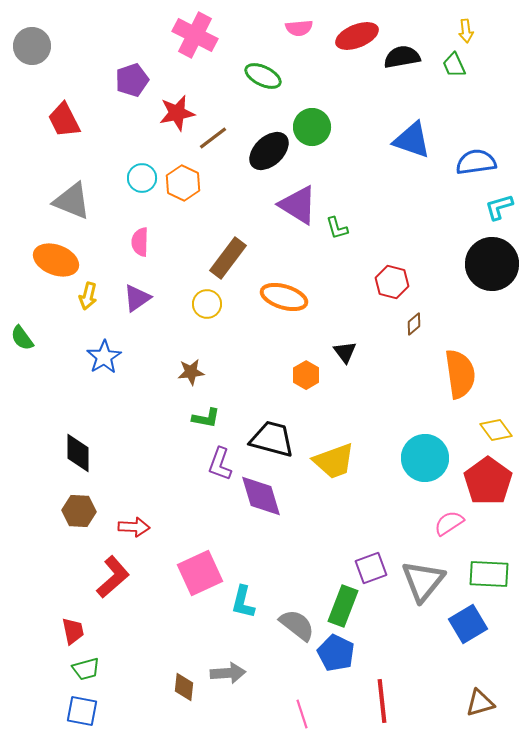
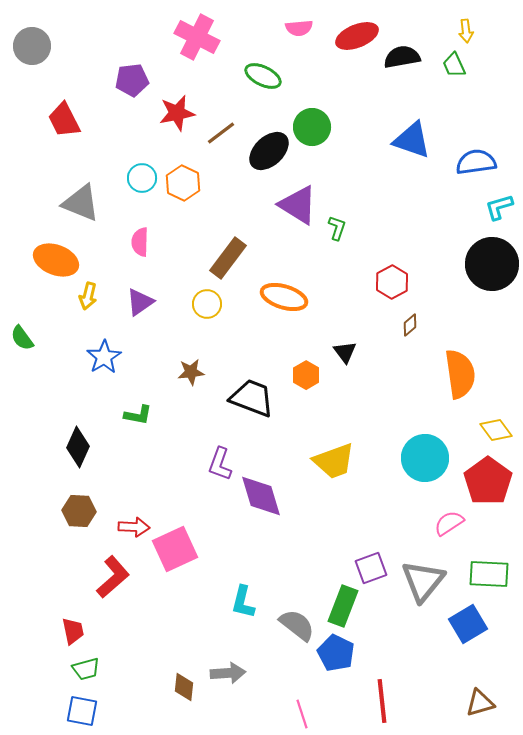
pink cross at (195, 35): moved 2 px right, 2 px down
purple pentagon at (132, 80): rotated 12 degrees clockwise
brown line at (213, 138): moved 8 px right, 5 px up
gray triangle at (72, 201): moved 9 px right, 2 px down
green L-shape at (337, 228): rotated 145 degrees counterclockwise
red hexagon at (392, 282): rotated 16 degrees clockwise
purple triangle at (137, 298): moved 3 px right, 4 px down
brown diamond at (414, 324): moved 4 px left, 1 px down
green L-shape at (206, 418): moved 68 px left, 3 px up
black trapezoid at (272, 439): moved 20 px left, 41 px up; rotated 6 degrees clockwise
black diamond at (78, 453): moved 6 px up; rotated 24 degrees clockwise
pink square at (200, 573): moved 25 px left, 24 px up
